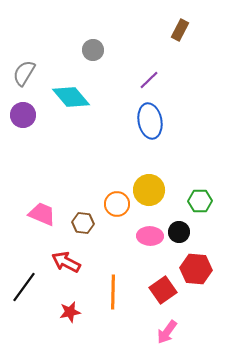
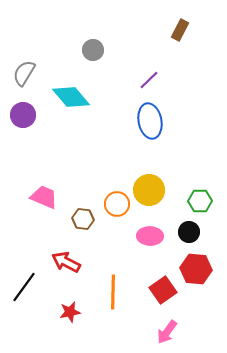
pink trapezoid: moved 2 px right, 17 px up
brown hexagon: moved 4 px up
black circle: moved 10 px right
